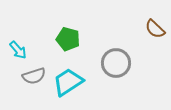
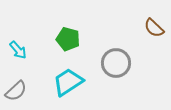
brown semicircle: moved 1 px left, 1 px up
gray semicircle: moved 18 px left, 15 px down; rotated 25 degrees counterclockwise
